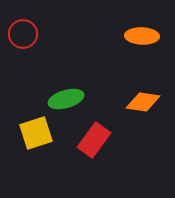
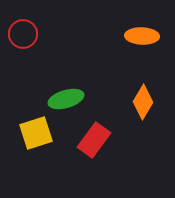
orange diamond: rotated 68 degrees counterclockwise
